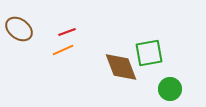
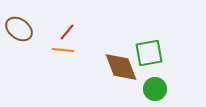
red line: rotated 30 degrees counterclockwise
orange line: rotated 30 degrees clockwise
green circle: moved 15 px left
